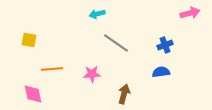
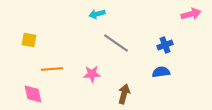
pink arrow: moved 1 px right, 1 px down
